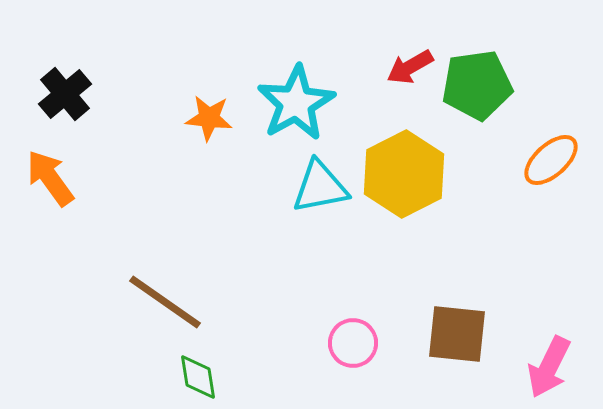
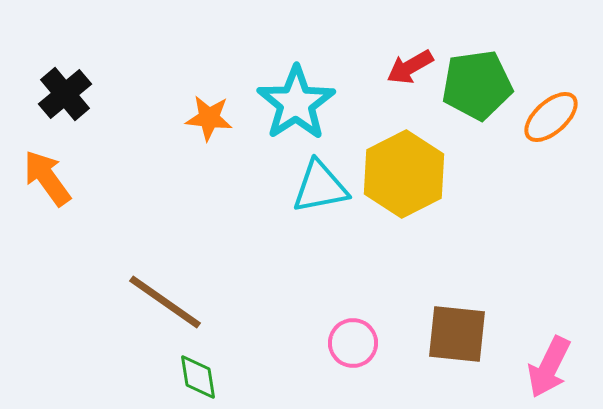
cyan star: rotated 4 degrees counterclockwise
orange ellipse: moved 43 px up
orange arrow: moved 3 px left
